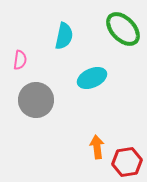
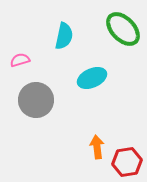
pink semicircle: rotated 114 degrees counterclockwise
